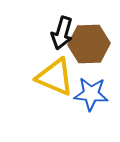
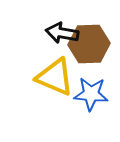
black arrow: rotated 84 degrees clockwise
